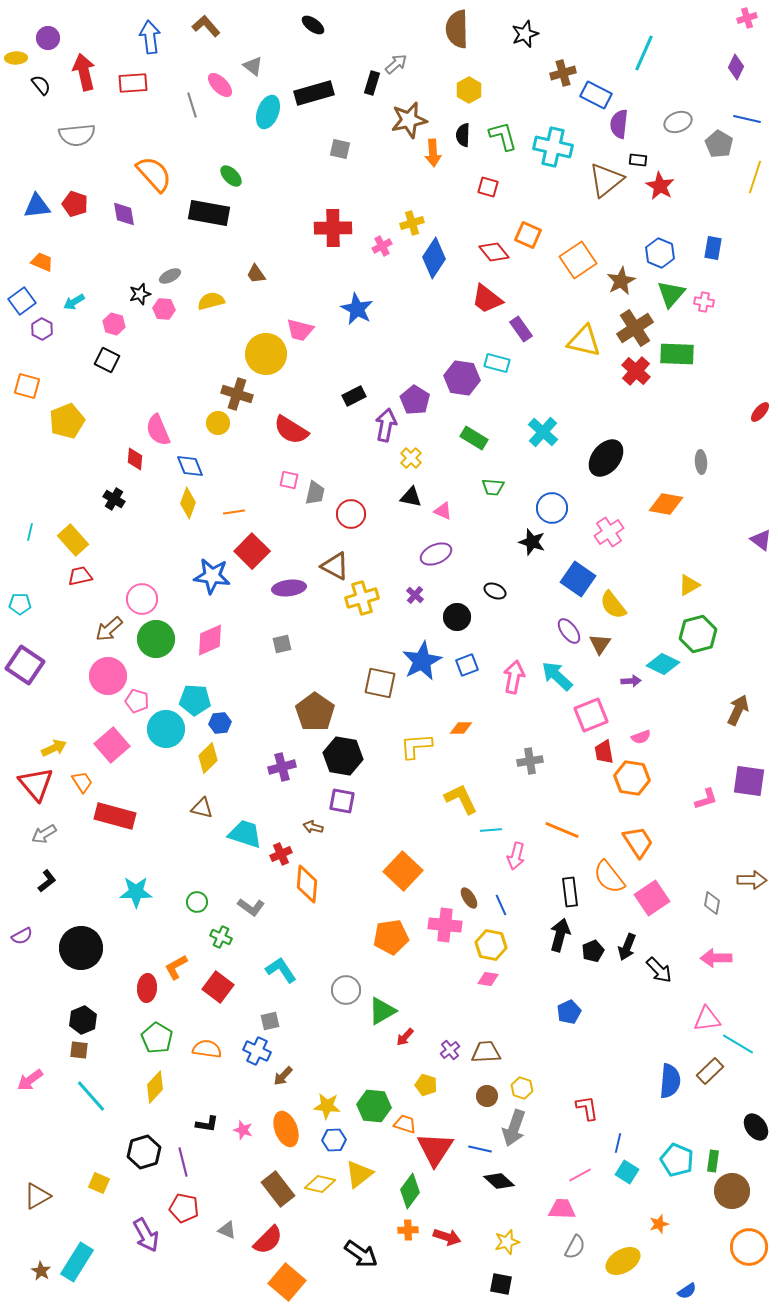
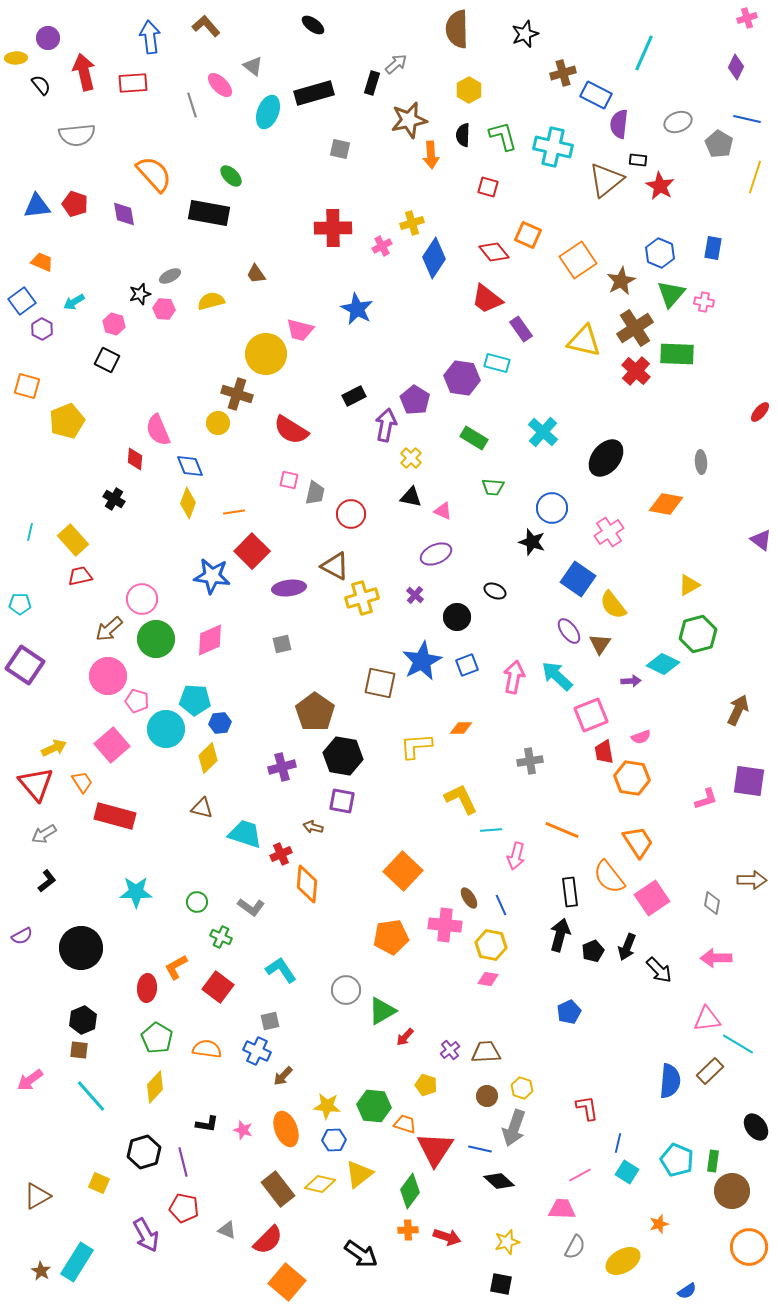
orange arrow at (433, 153): moved 2 px left, 2 px down
